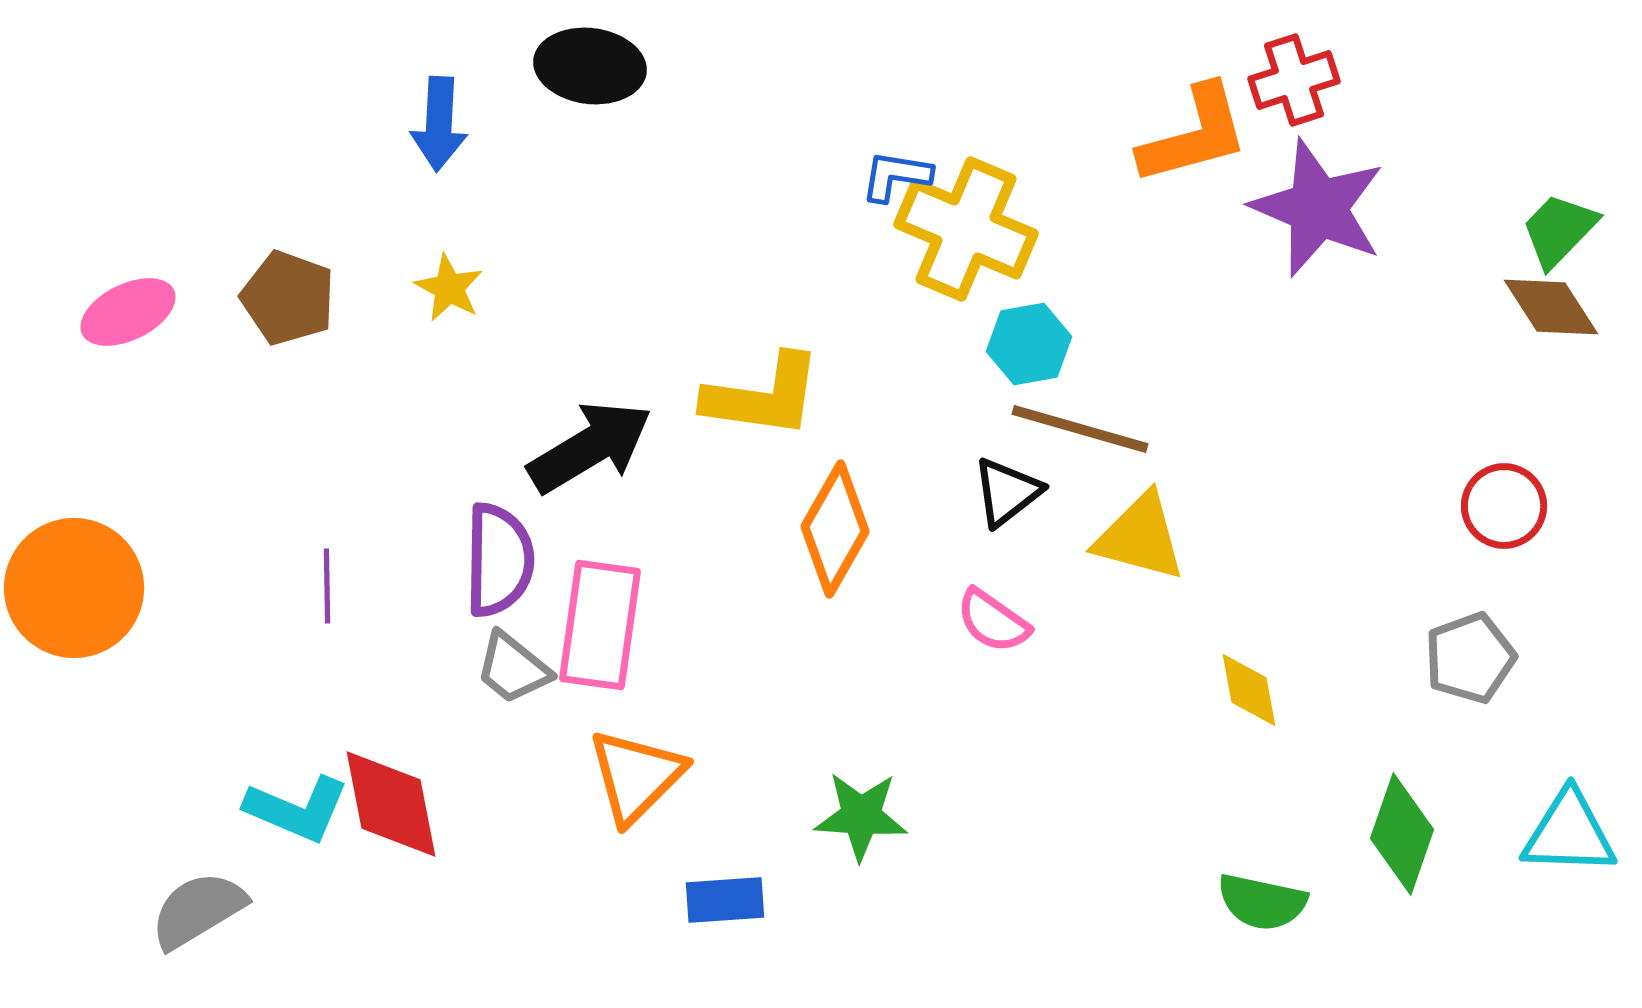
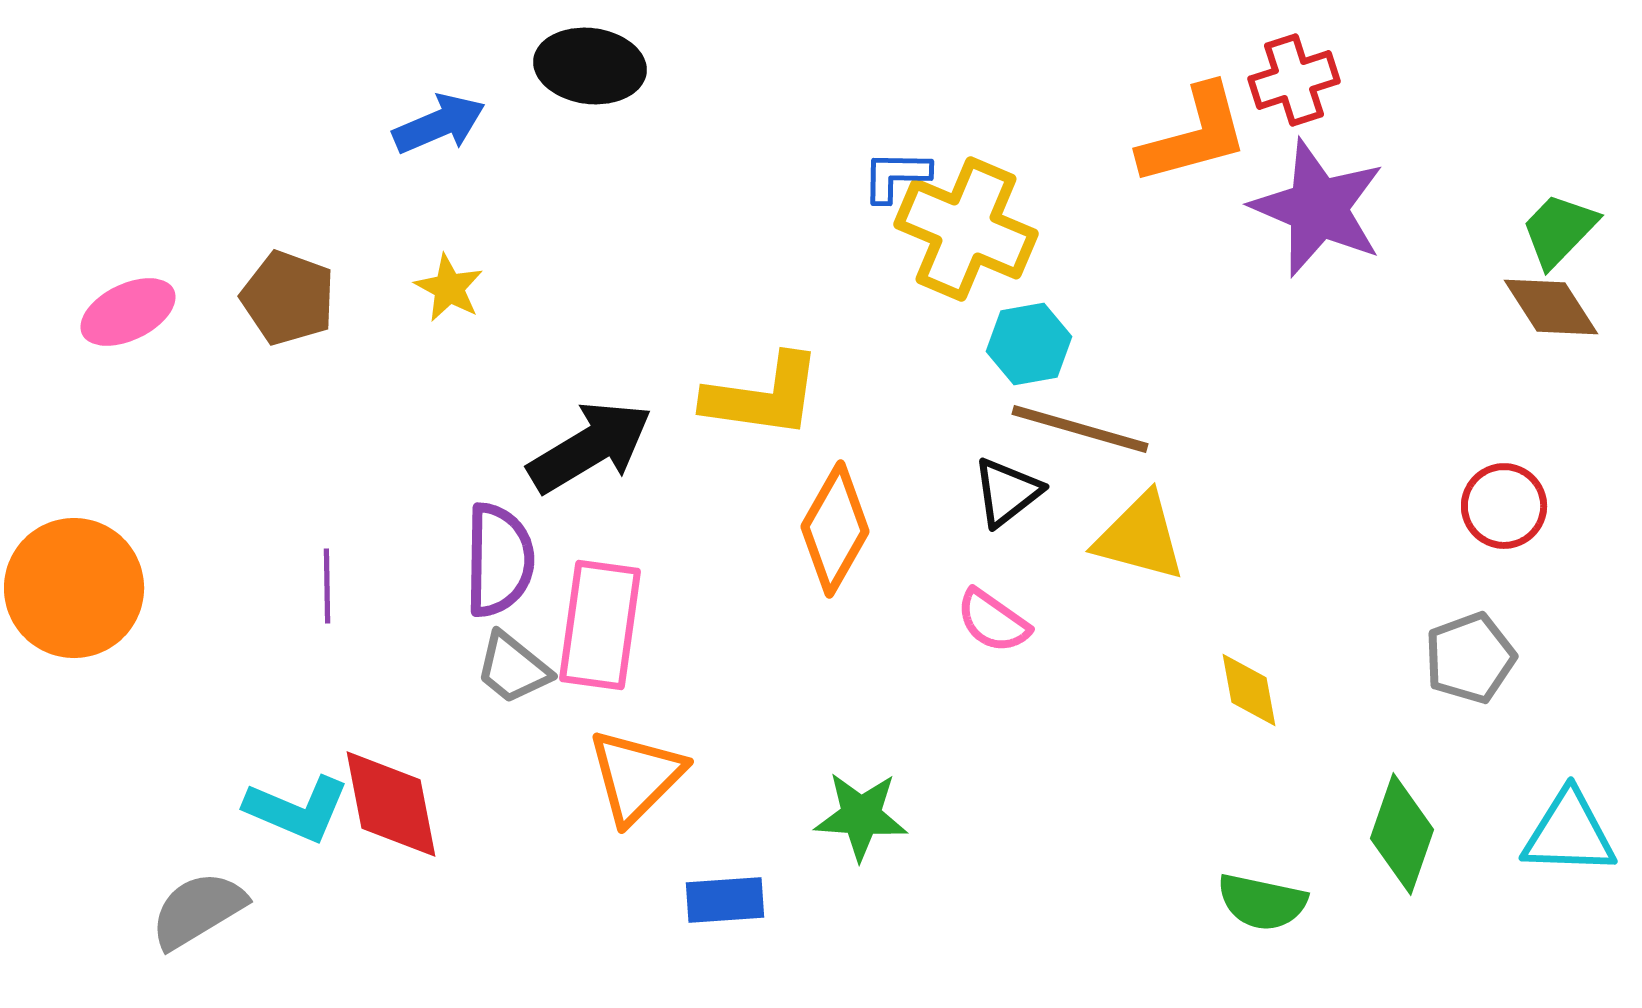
blue arrow: rotated 116 degrees counterclockwise
blue L-shape: rotated 8 degrees counterclockwise
